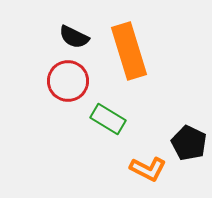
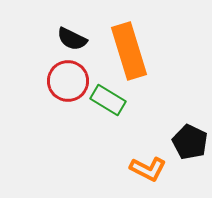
black semicircle: moved 2 px left, 2 px down
green rectangle: moved 19 px up
black pentagon: moved 1 px right, 1 px up
